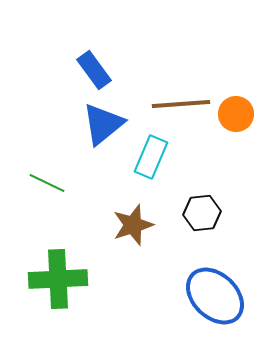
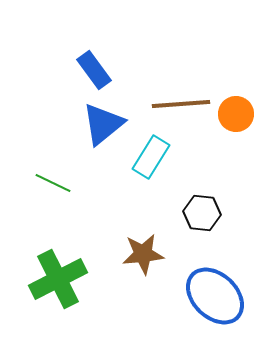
cyan rectangle: rotated 9 degrees clockwise
green line: moved 6 px right
black hexagon: rotated 12 degrees clockwise
brown star: moved 10 px right, 29 px down; rotated 12 degrees clockwise
green cross: rotated 24 degrees counterclockwise
